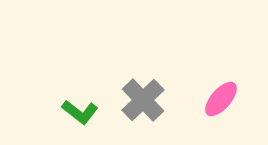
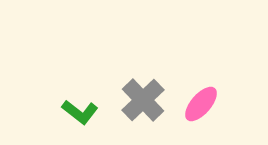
pink ellipse: moved 20 px left, 5 px down
